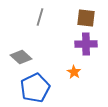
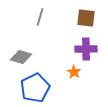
purple cross: moved 5 px down
gray diamond: rotated 25 degrees counterclockwise
